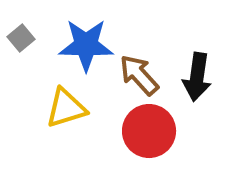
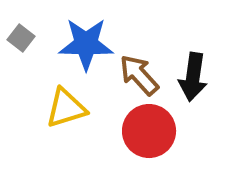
gray square: rotated 12 degrees counterclockwise
blue star: moved 1 px up
black arrow: moved 4 px left
